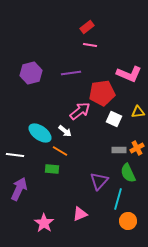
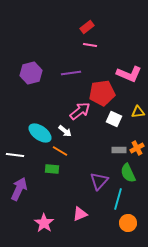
orange circle: moved 2 px down
